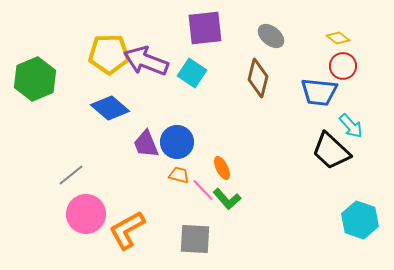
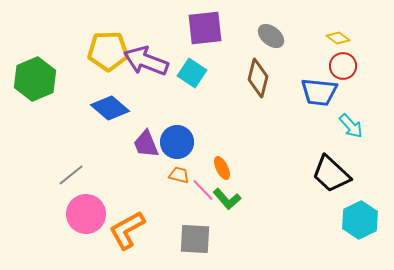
yellow pentagon: moved 1 px left, 3 px up
black trapezoid: moved 23 px down
cyan hexagon: rotated 15 degrees clockwise
